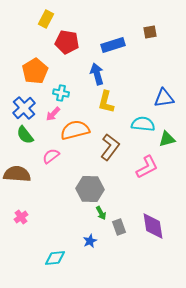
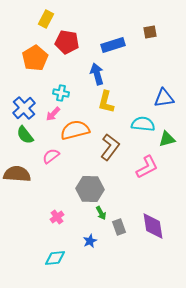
orange pentagon: moved 13 px up
pink cross: moved 36 px right
